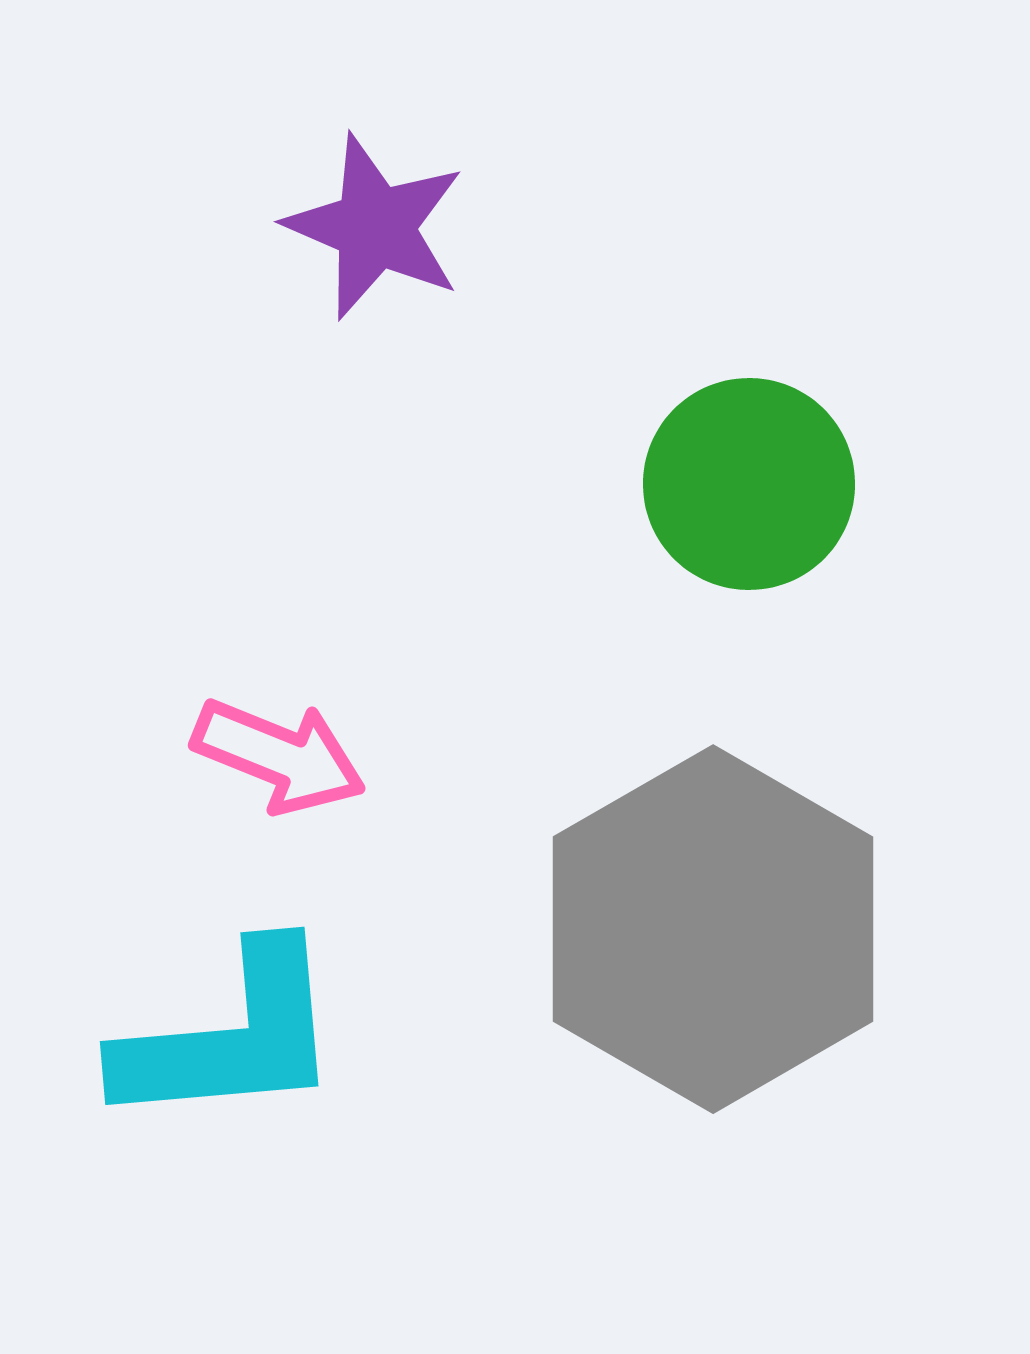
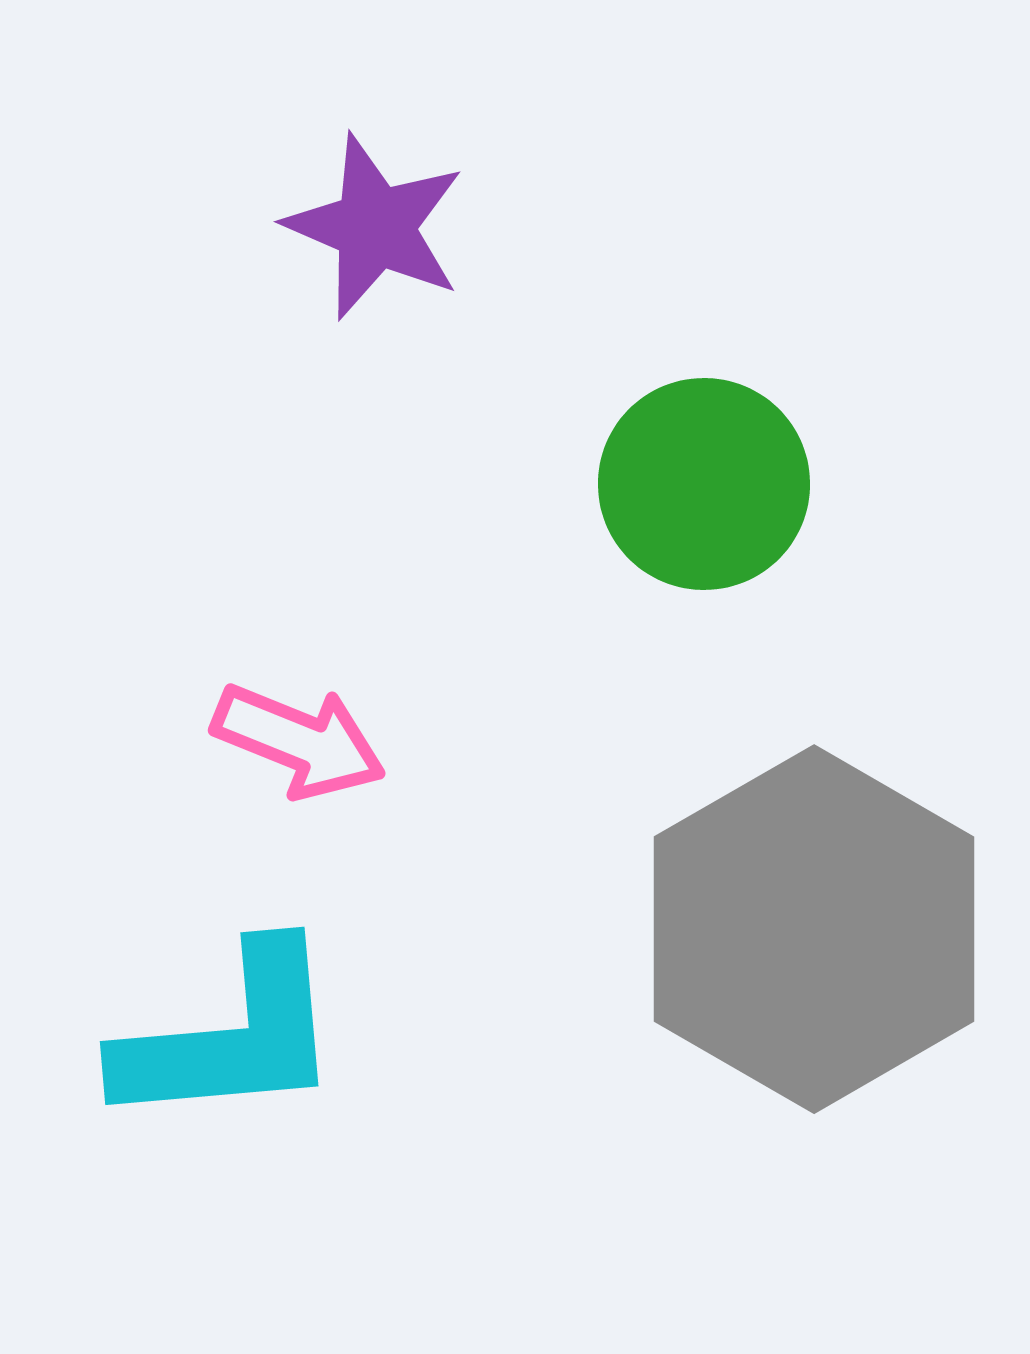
green circle: moved 45 px left
pink arrow: moved 20 px right, 15 px up
gray hexagon: moved 101 px right
